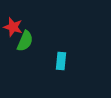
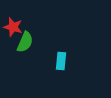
green semicircle: moved 1 px down
